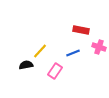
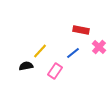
pink cross: rotated 24 degrees clockwise
blue line: rotated 16 degrees counterclockwise
black semicircle: moved 1 px down
